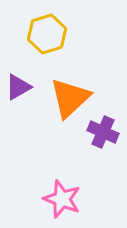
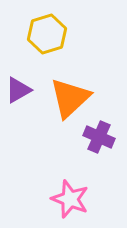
purple triangle: moved 3 px down
purple cross: moved 4 px left, 5 px down
pink star: moved 8 px right
